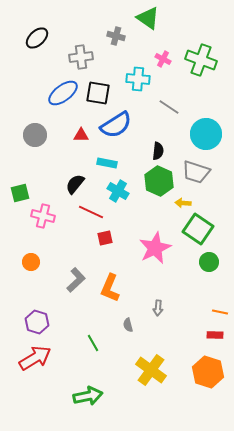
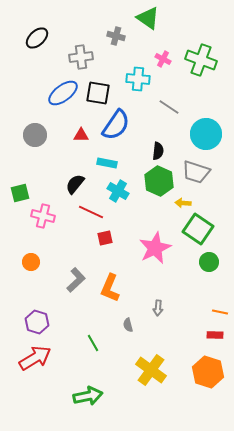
blue semicircle at (116, 125): rotated 24 degrees counterclockwise
